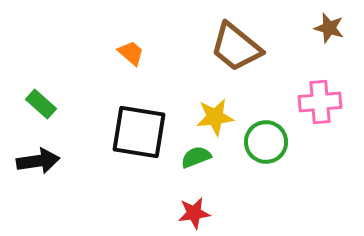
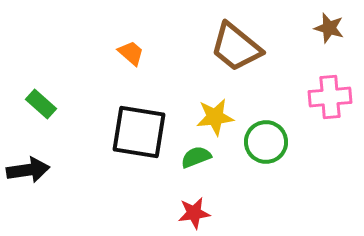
pink cross: moved 10 px right, 5 px up
black arrow: moved 10 px left, 9 px down
